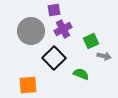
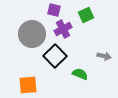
purple square: rotated 24 degrees clockwise
gray circle: moved 1 px right, 3 px down
green square: moved 5 px left, 26 px up
black square: moved 1 px right, 2 px up
green semicircle: moved 1 px left
